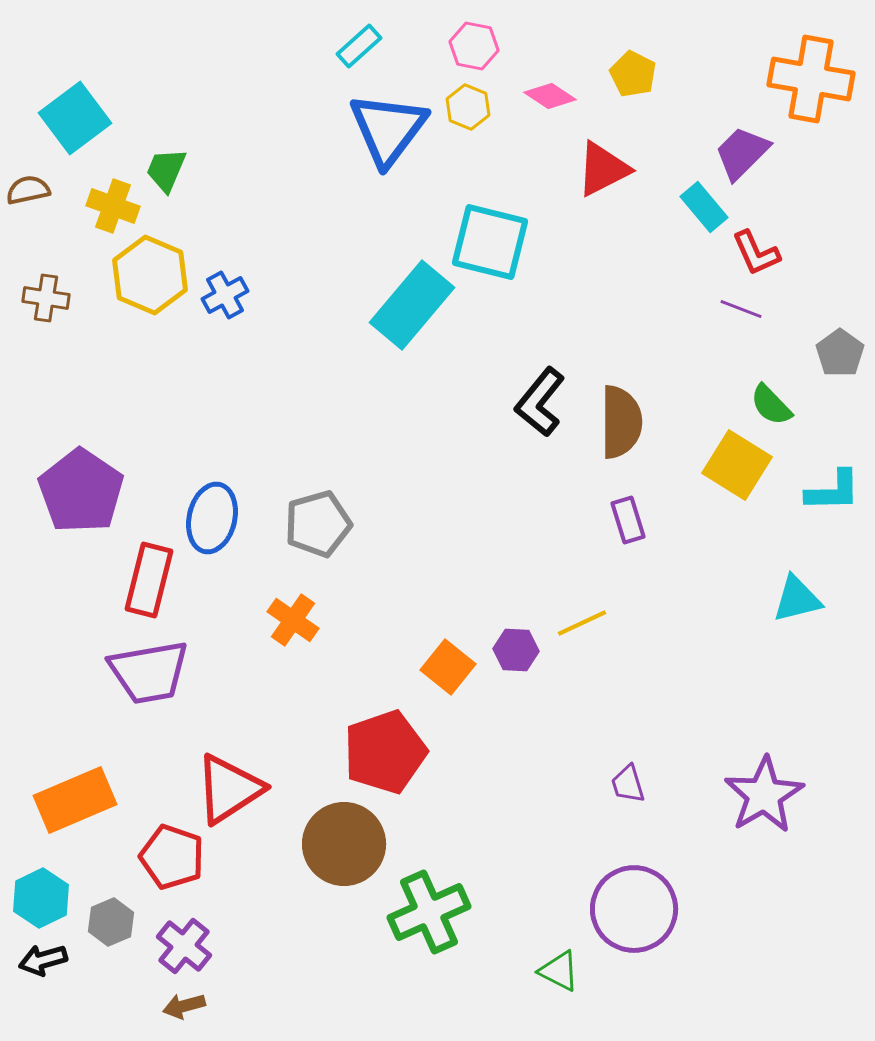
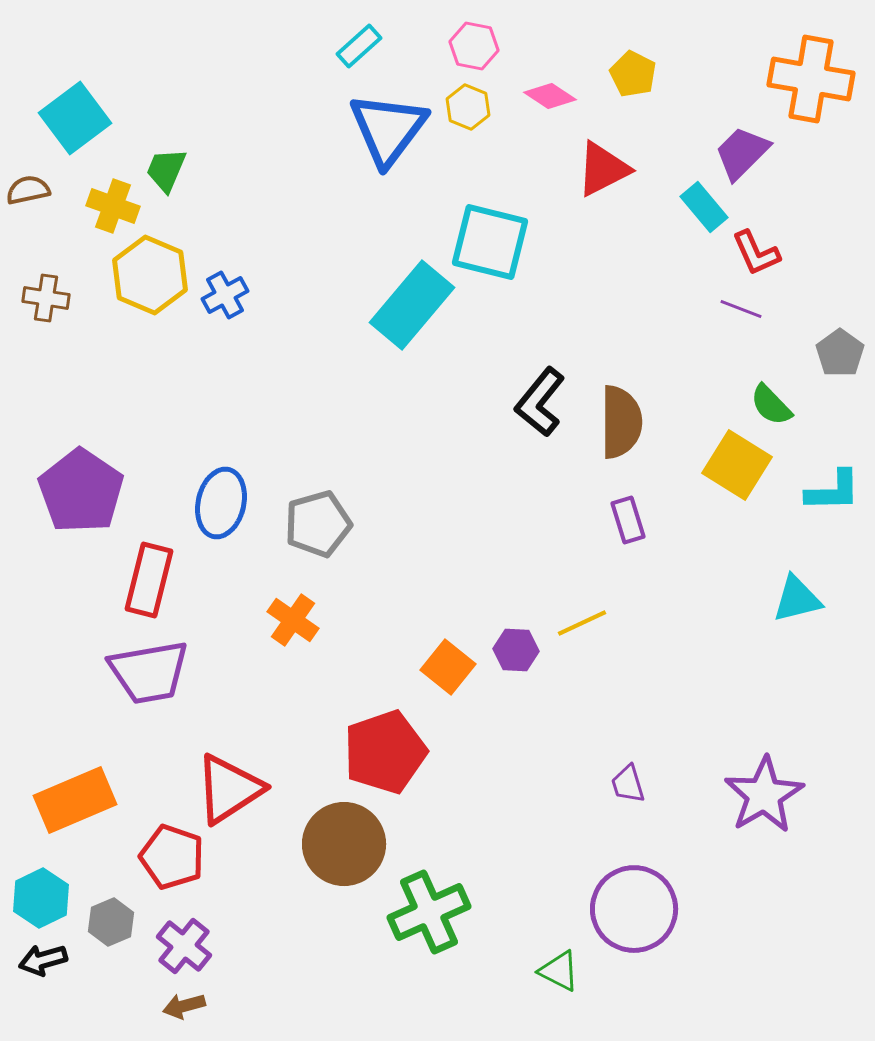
blue ellipse at (212, 518): moved 9 px right, 15 px up
